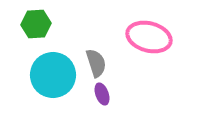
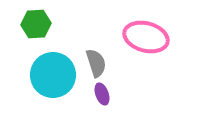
pink ellipse: moved 3 px left
